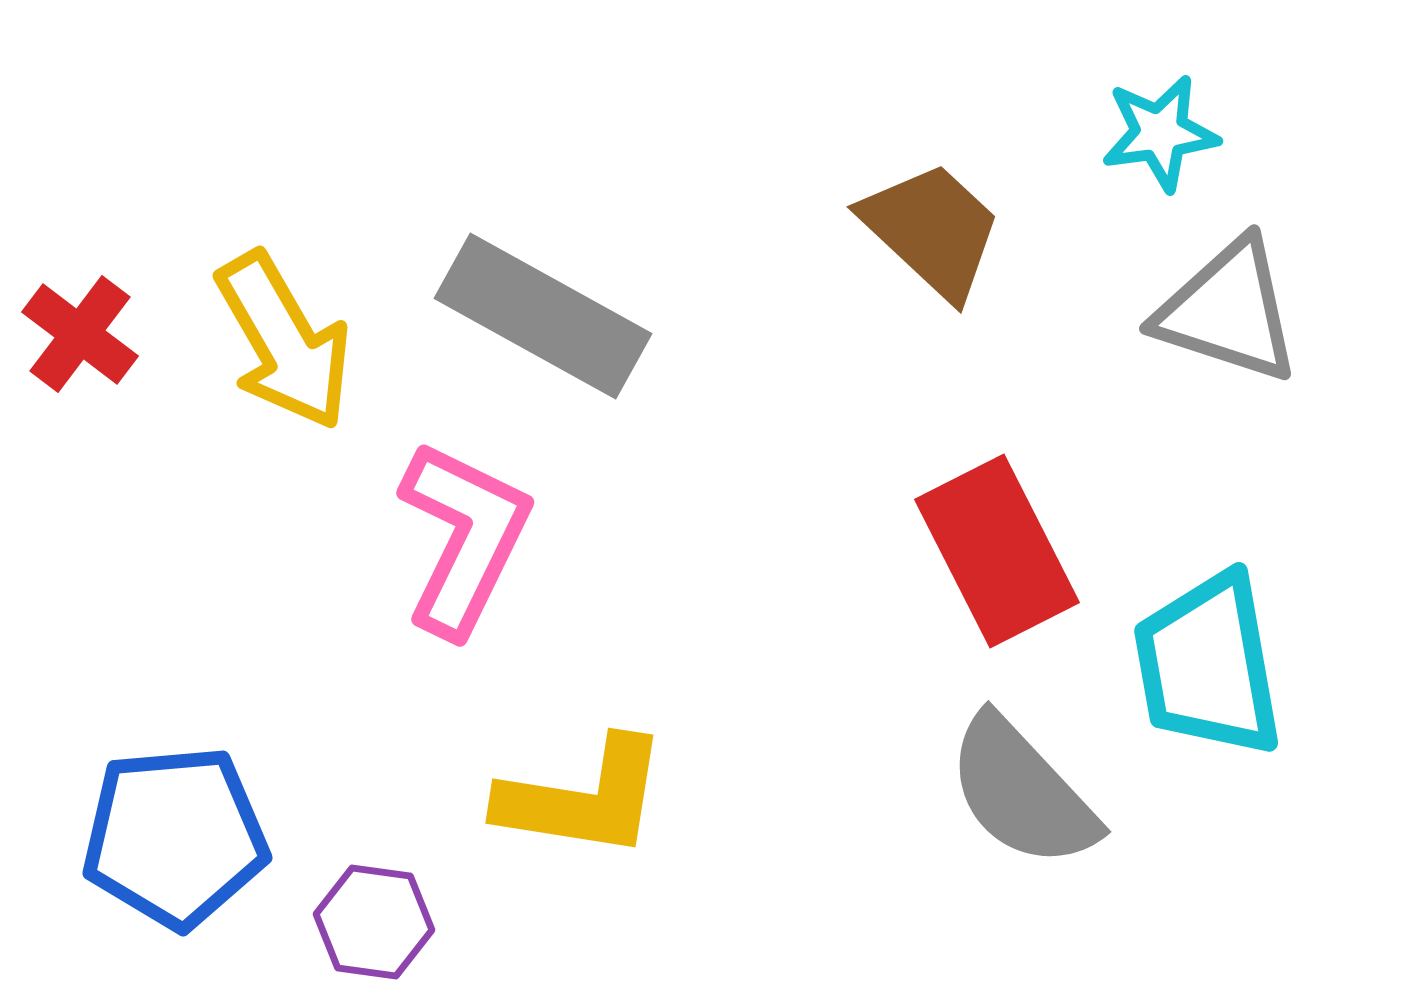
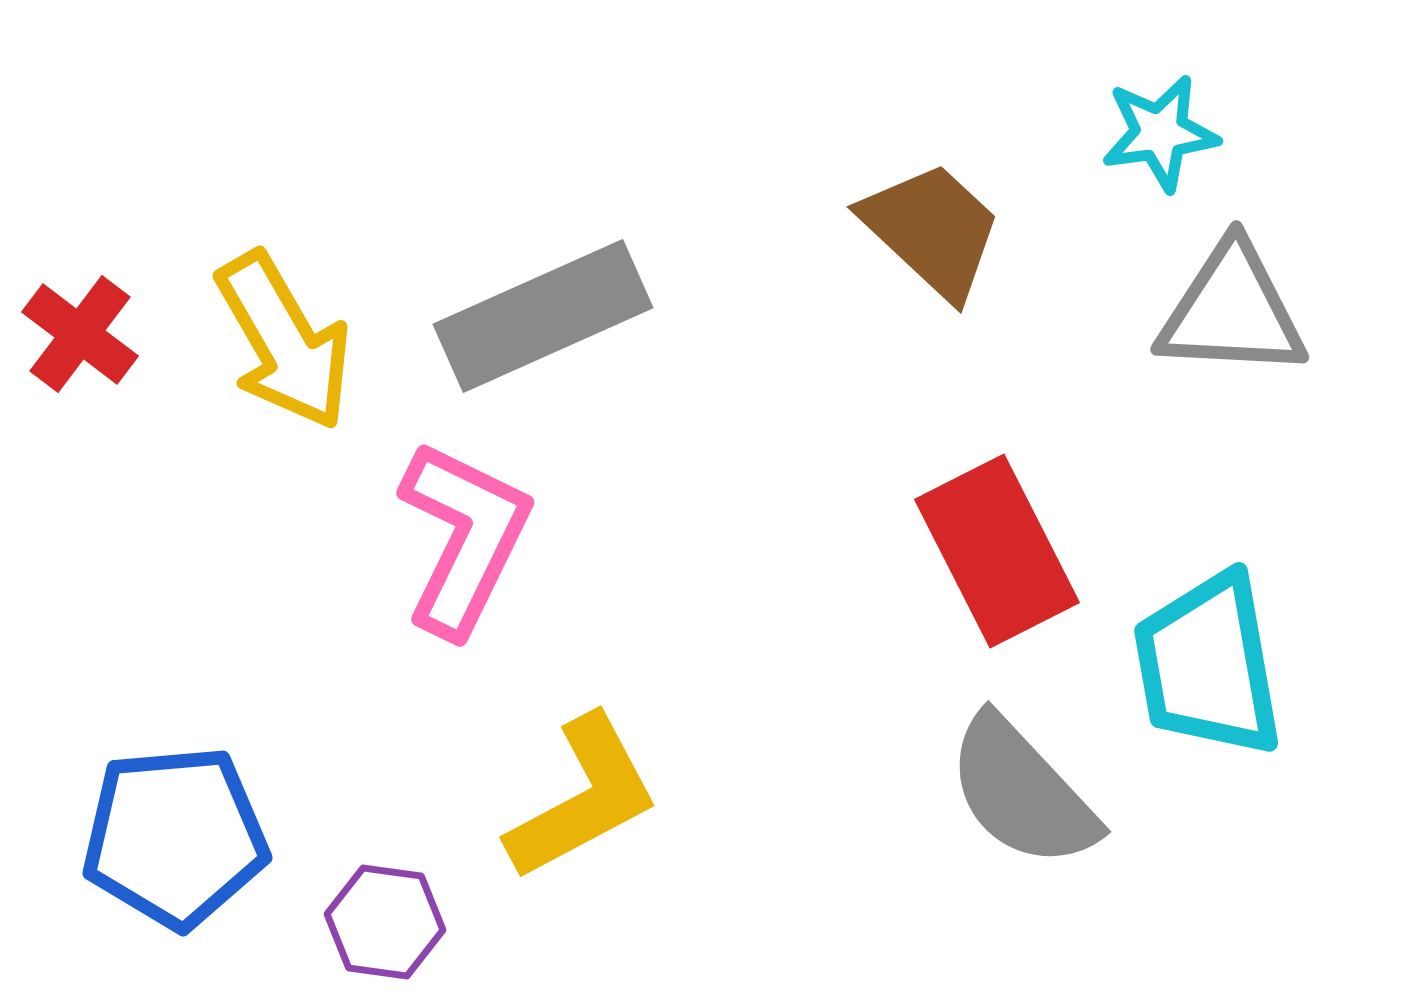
gray triangle: moved 4 px right; rotated 15 degrees counterclockwise
gray rectangle: rotated 53 degrees counterclockwise
yellow L-shape: rotated 37 degrees counterclockwise
purple hexagon: moved 11 px right
